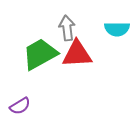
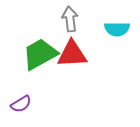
gray arrow: moved 3 px right, 9 px up
red triangle: moved 5 px left
purple semicircle: moved 1 px right, 2 px up
